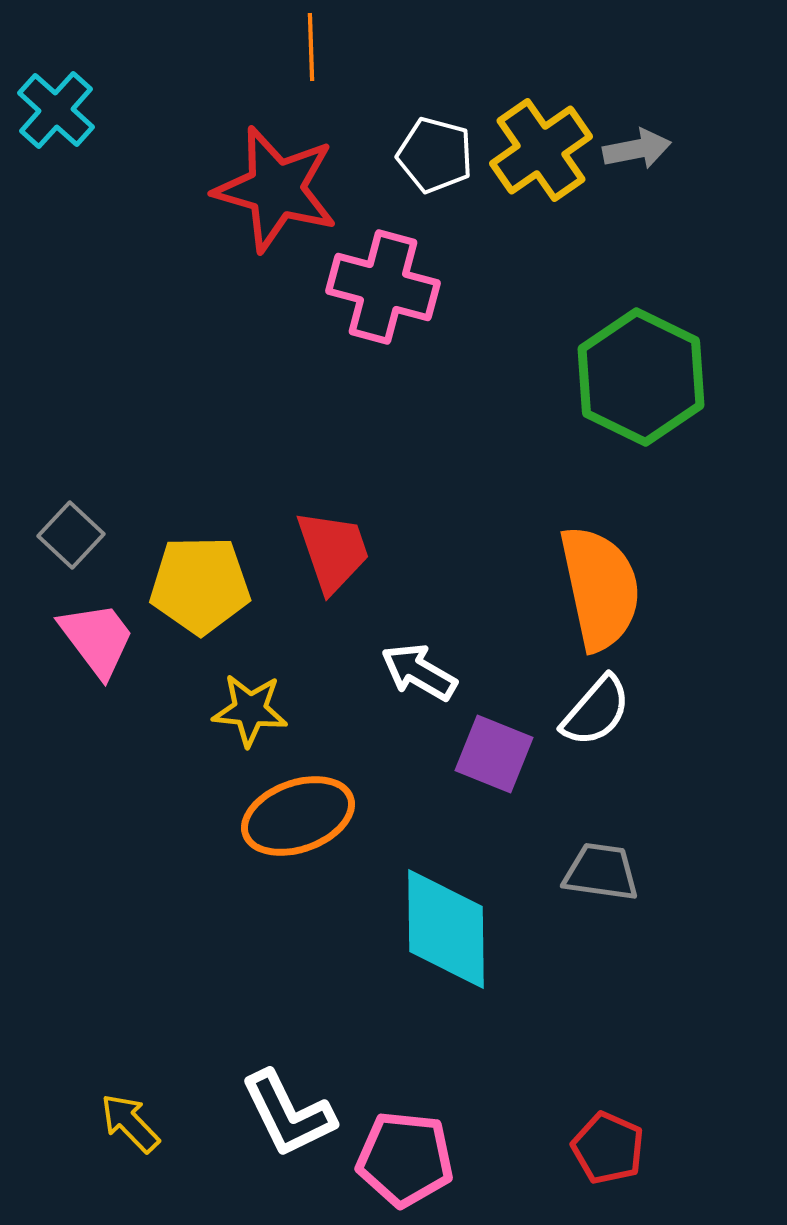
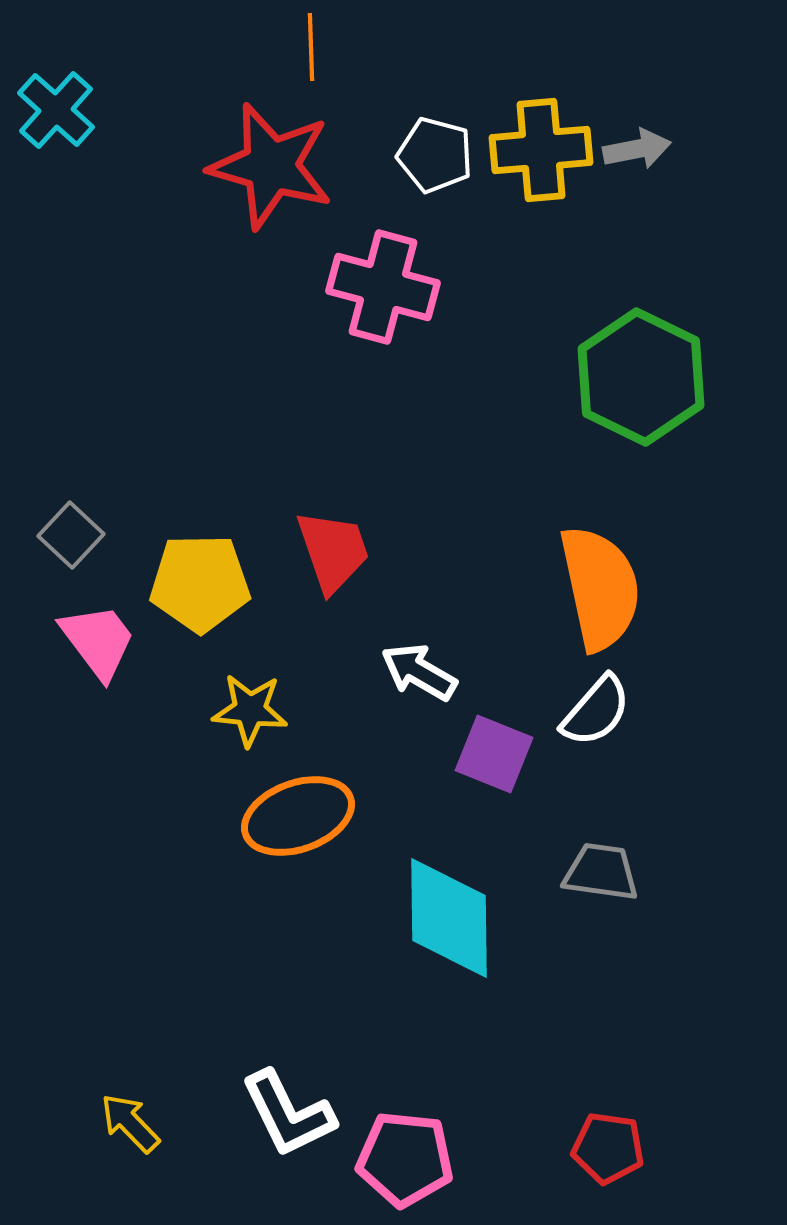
yellow cross: rotated 30 degrees clockwise
red star: moved 5 px left, 23 px up
yellow pentagon: moved 2 px up
pink trapezoid: moved 1 px right, 2 px down
cyan diamond: moved 3 px right, 11 px up
red pentagon: rotated 16 degrees counterclockwise
